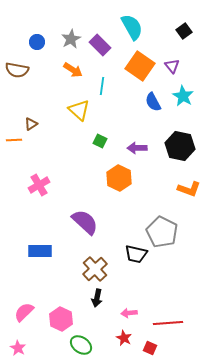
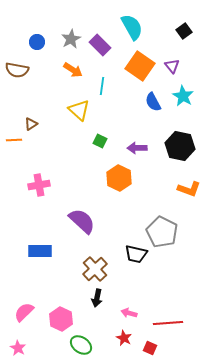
pink cross: rotated 20 degrees clockwise
purple semicircle: moved 3 px left, 1 px up
pink arrow: rotated 21 degrees clockwise
